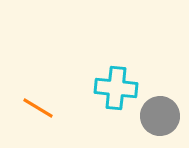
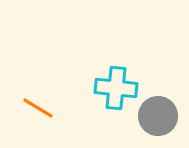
gray circle: moved 2 px left
